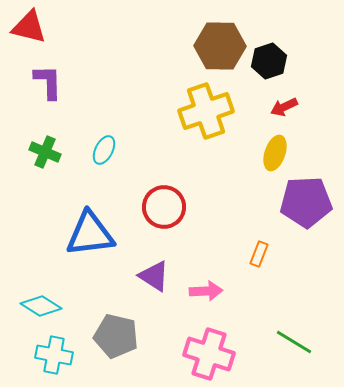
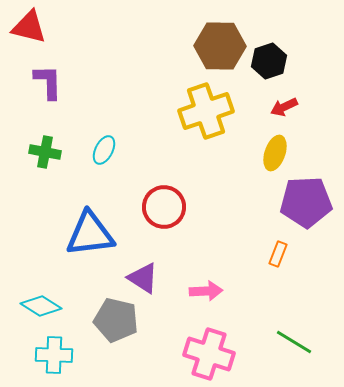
green cross: rotated 12 degrees counterclockwise
orange rectangle: moved 19 px right
purple triangle: moved 11 px left, 2 px down
gray pentagon: moved 16 px up
cyan cross: rotated 9 degrees counterclockwise
